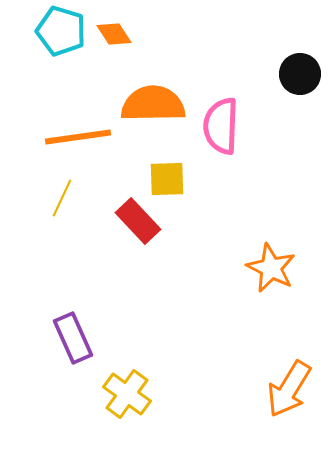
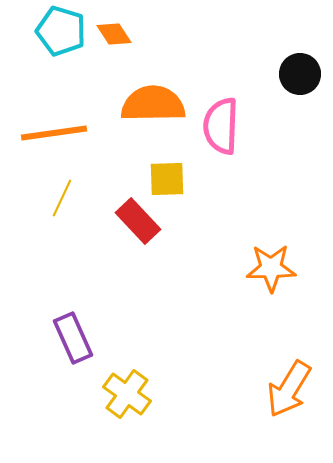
orange line: moved 24 px left, 4 px up
orange star: rotated 27 degrees counterclockwise
